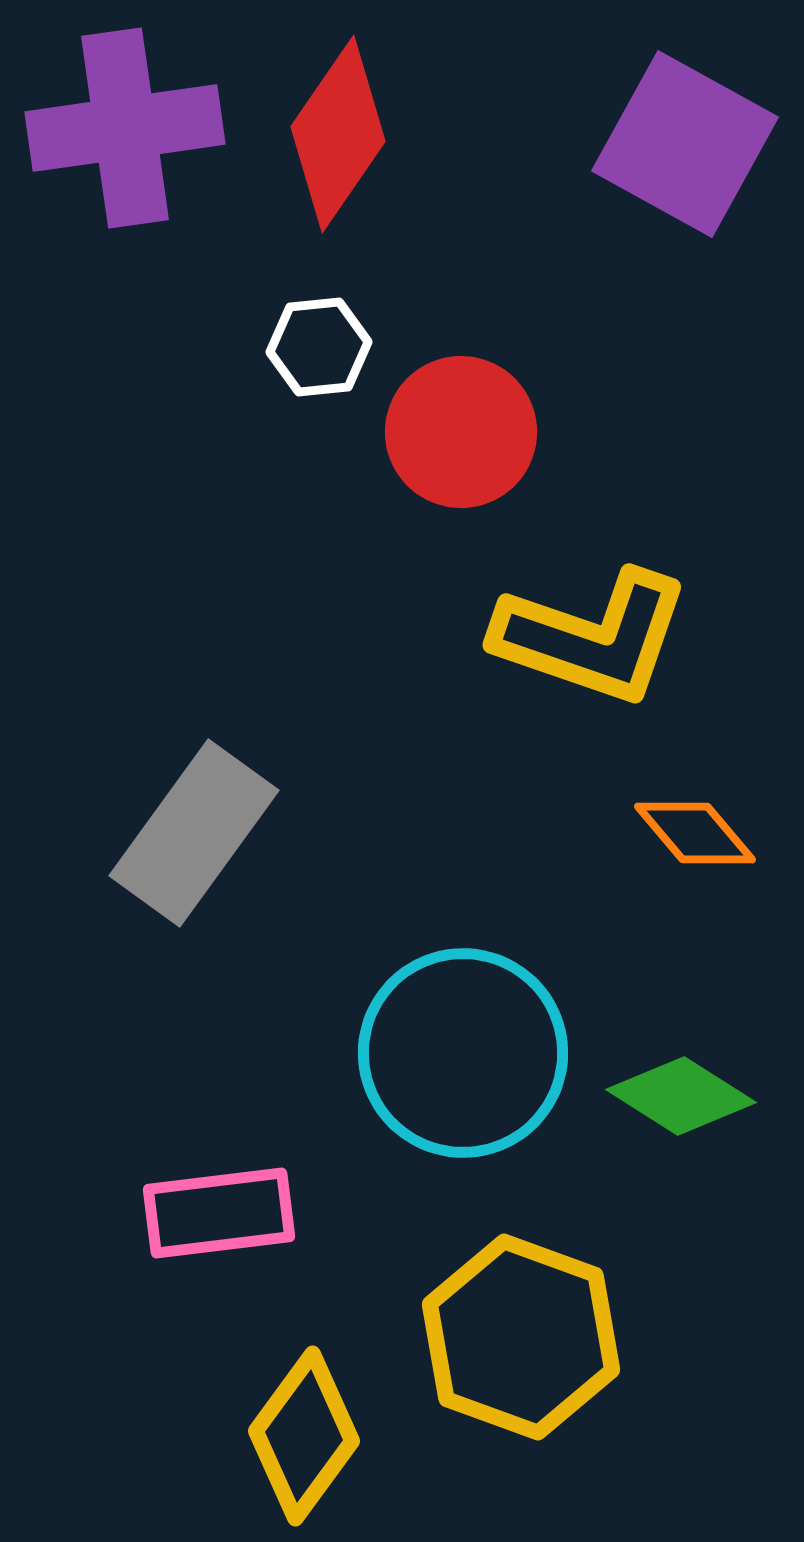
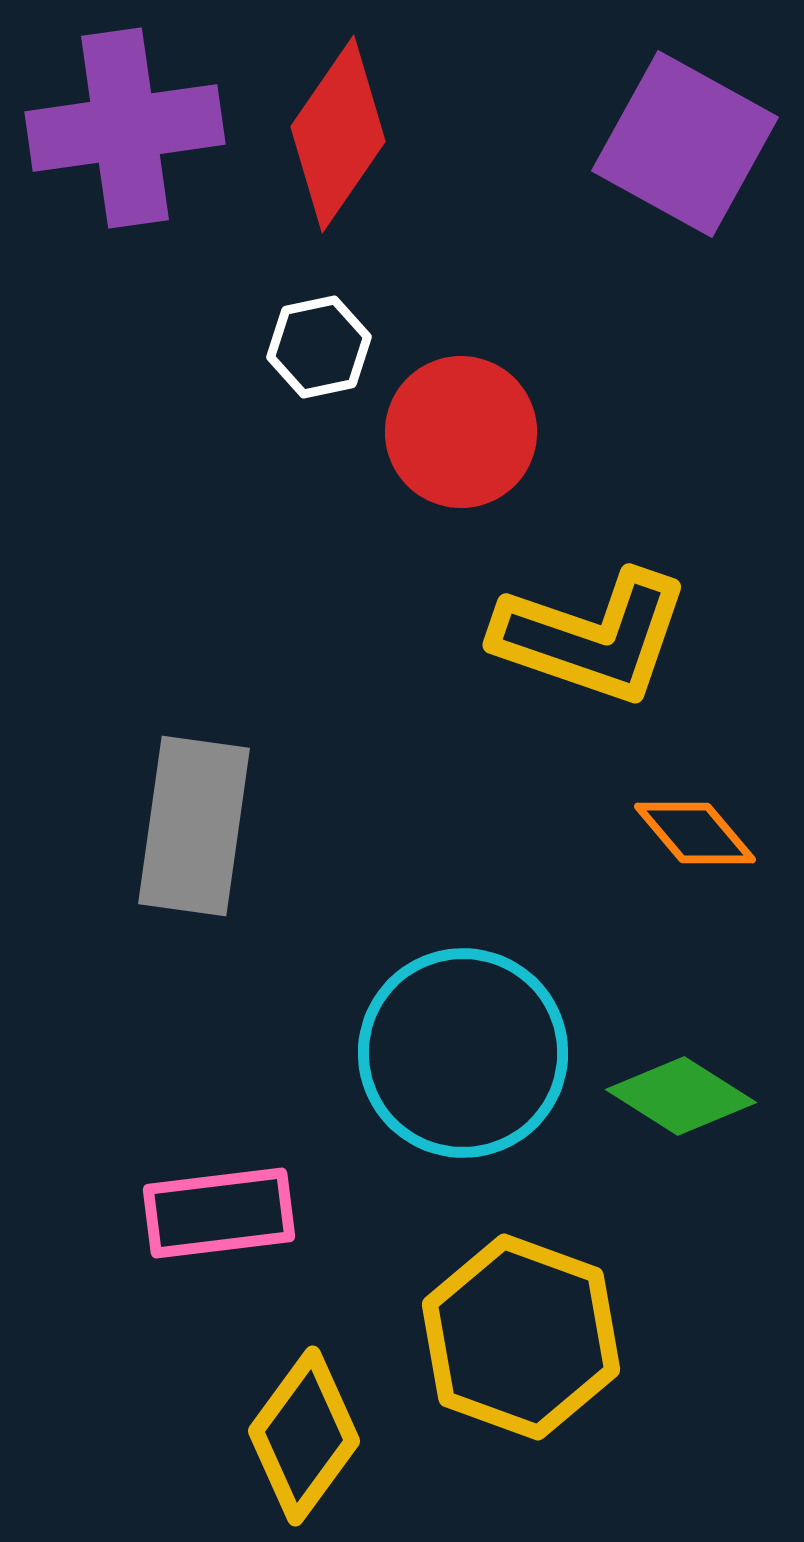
white hexagon: rotated 6 degrees counterclockwise
gray rectangle: moved 7 px up; rotated 28 degrees counterclockwise
